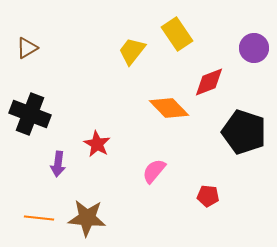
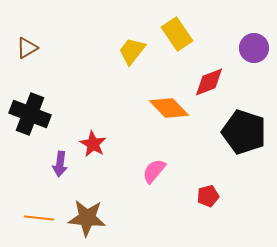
red star: moved 4 px left
purple arrow: moved 2 px right
red pentagon: rotated 20 degrees counterclockwise
